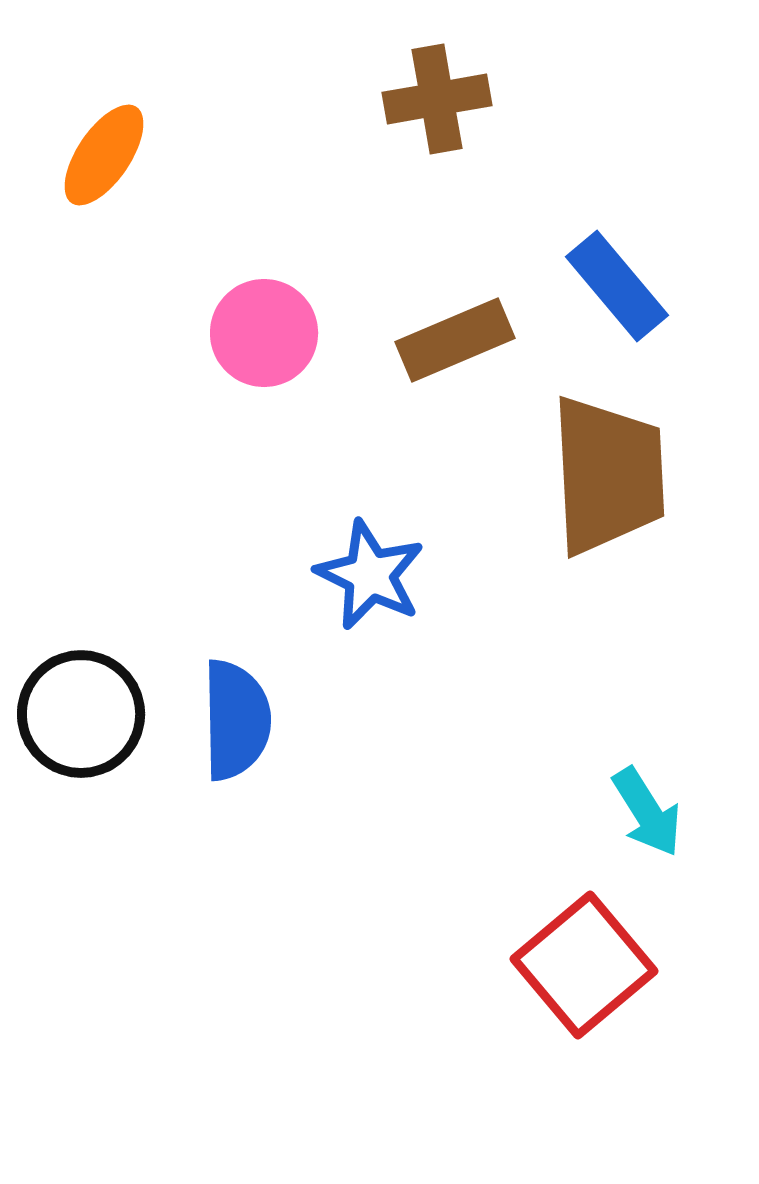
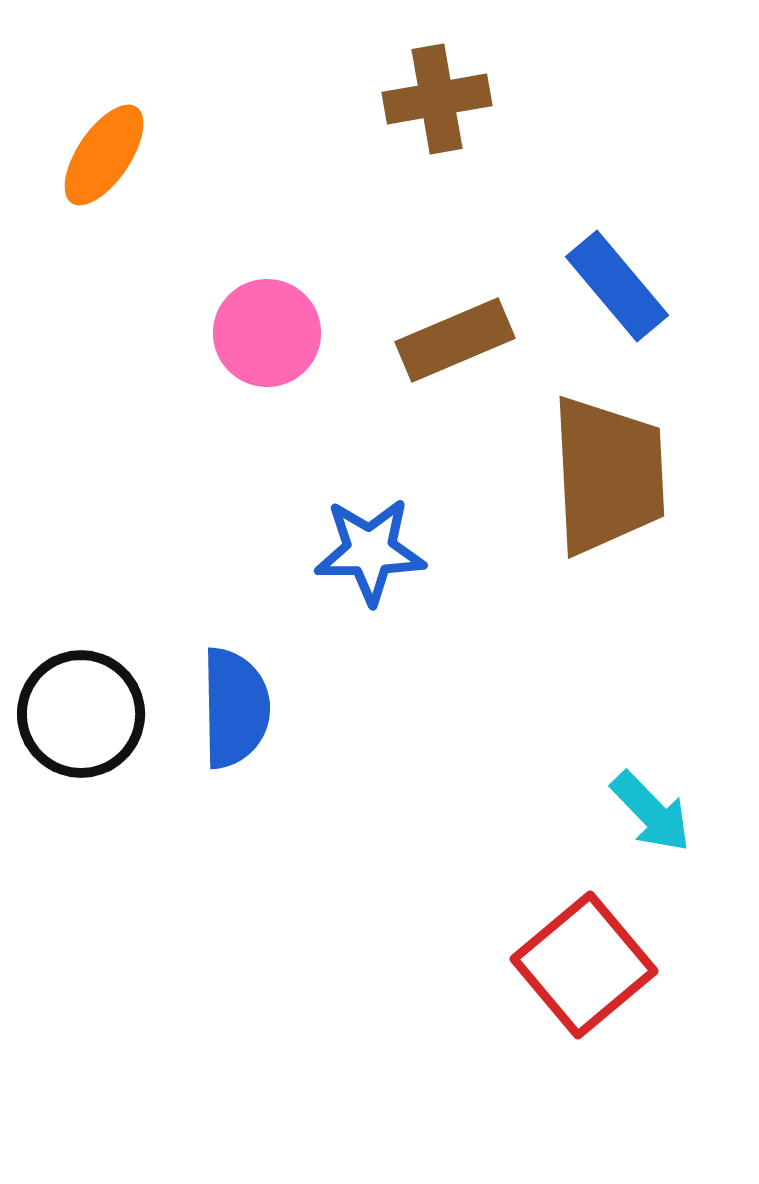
pink circle: moved 3 px right
blue star: moved 24 px up; rotated 27 degrees counterclockwise
blue semicircle: moved 1 px left, 12 px up
cyan arrow: moved 4 px right; rotated 12 degrees counterclockwise
